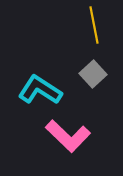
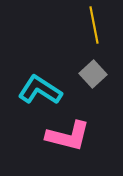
pink L-shape: rotated 30 degrees counterclockwise
